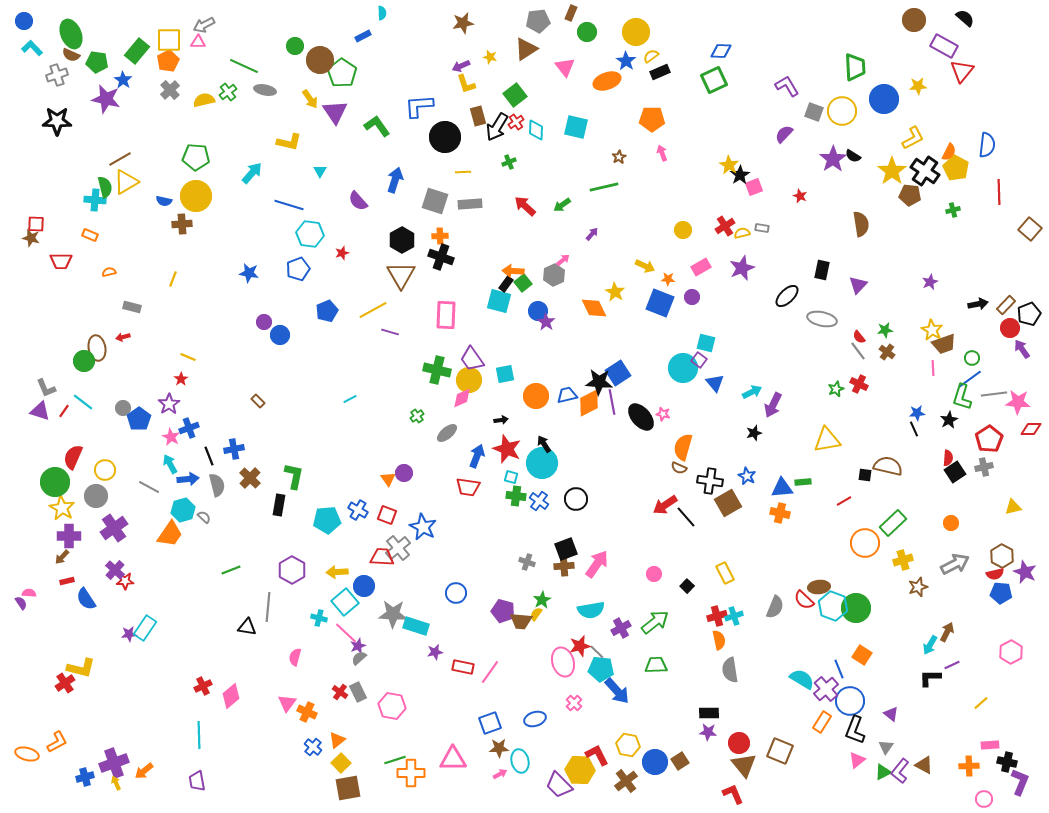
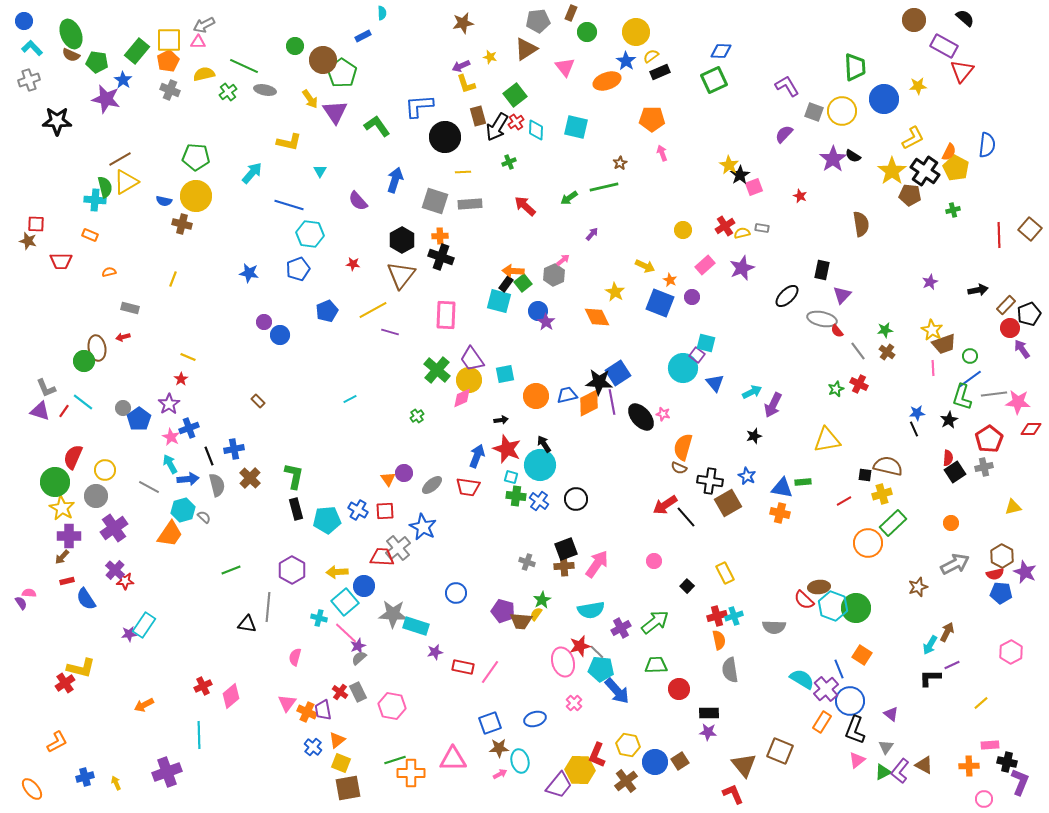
brown circle at (320, 60): moved 3 px right
gray cross at (57, 75): moved 28 px left, 5 px down
gray cross at (170, 90): rotated 24 degrees counterclockwise
yellow semicircle at (204, 100): moved 26 px up
brown star at (619, 157): moved 1 px right, 6 px down
red line at (999, 192): moved 43 px down
green arrow at (562, 205): moved 7 px right, 7 px up
brown cross at (182, 224): rotated 18 degrees clockwise
brown star at (31, 238): moved 3 px left, 3 px down
red star at (342, 253): moved 11 px right, 11 px down; rotated 24 degrees clockwise
pink rectangle at (701, 267): moved 4 px right, 2 px up; rotated 12 degrees counterclockwise
brown triangle at (401, 275): rotated 8 degrees clockwise
orange star at (668, 279): moved 2 px right, 1 px down; rotated 24 degrees clockwise
purple triangle at (858, 285): moved 16 px left, 10 px down
black arrow at (978, 304): moved 14 px up
gray rectangle at (132, 307): moved 2 px left, 1 px down
orange diamond at (594, 308): moved 3 px right, 9 px down
red semicircle at (859, 337): moved 22 px left, 6 px up
green circle at (972, 358): moved 2 px left, 2 px up
purple square at (699, 360): moved 2 px left, 5 px up
green cross at (437, 370): rotated 28 degrees clockwise
gray ellipse at (447, 433): moved 15 px left, 52 px down
black star at (754, 433): moved 3 px down
cyan circle at (542, 463): moved 2 px left, 2 px down
blue triangle at (782, 488): rotated 15 degrees clockwise
black rectangle at (279, 505): moved 17 px right, 4 px down; rotated 25 degrees counterclockwise
red square at (387, 515): moved 2 px left, 4 px up; rotated 24 degrees counterclockwise
orange circle at (865, 543): moved 3 px right
yellow cross at (903, 560): moved 21 px left, 66 px up
pink circle at (654, 574): moved 13 px up
gray semicircle at (775, 607): moved 1 px left, 20 px down; rotated 70 degrees clockwise
black triangle at (247, 627): moved 3 px up
cyan rectangle at (145, 628): moved 1 px left, 3 px up
red circle at (739, 743): moved 60 px left, 54 px up
orange ellipse at (27, 754): moved 5 px right, 35 px down; rotated 35 degrees clockwise
red L-shape at (597, 755): rotated 130 degrees counterclockwise
purple cross at (114, 763): moved 53 px right, 9 px down
yellow square at (341, 763): rotated 24 degrees counterclockwise
orange arrow at (144, 771): moved 66 px up; rotated 12 degrees clockwise
purple trapezoid at (197, 781): moved 126 px right, 71 px up
purple trapezoid at (559, 785): rotated 96 degrees counterclockwise
